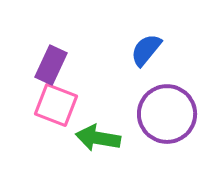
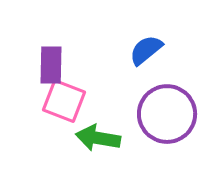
blue semicircle: rotated 12 degrees clockwise
purple rectangle: rotated 24 degrees counterclockwise
pink square: moved 8 px right, 4 px up
